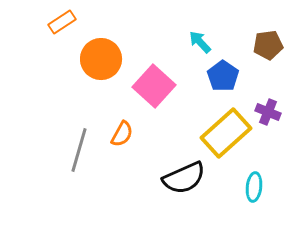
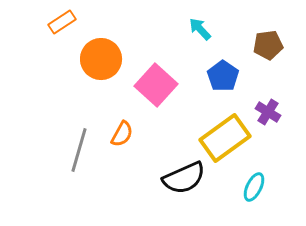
cyan arrow: moved 13 px up
pink square: moved 2 px right, 1 px up
purple cross: rotated 10 degrees clockwise
yellow rectangle: moved 1 px left, 5 px down; rotated 6 degrees clockwise
cyan ellipse: rotated 20 degrees clockwise
